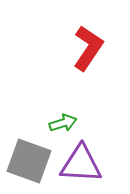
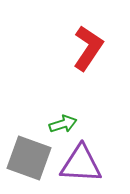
green arrow: moved 1 px down
gray square: moved 3 px up
